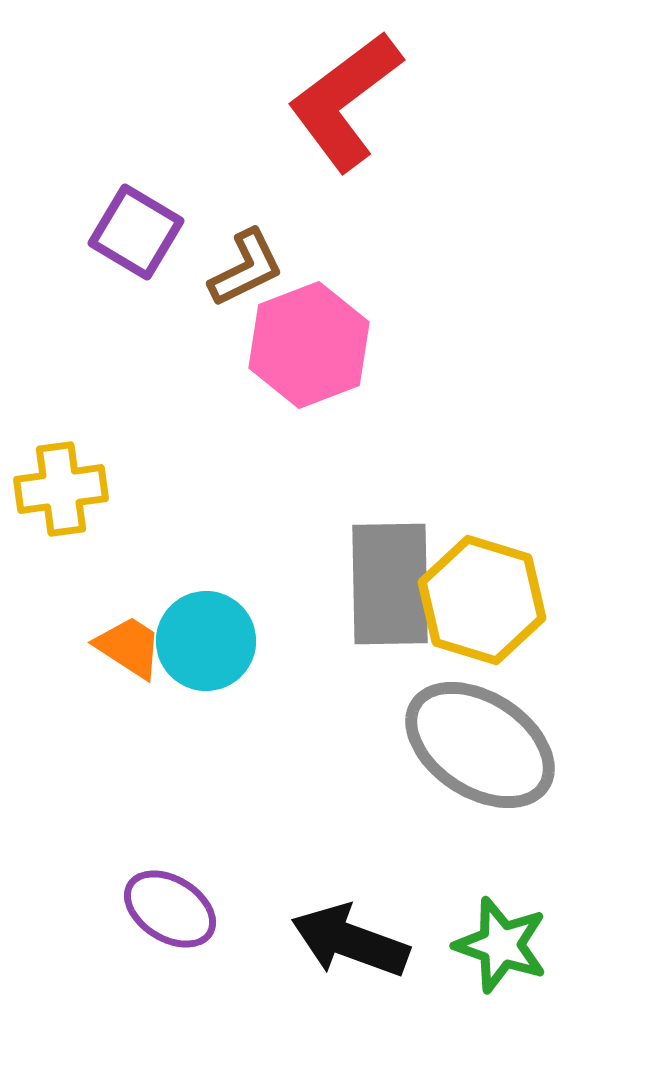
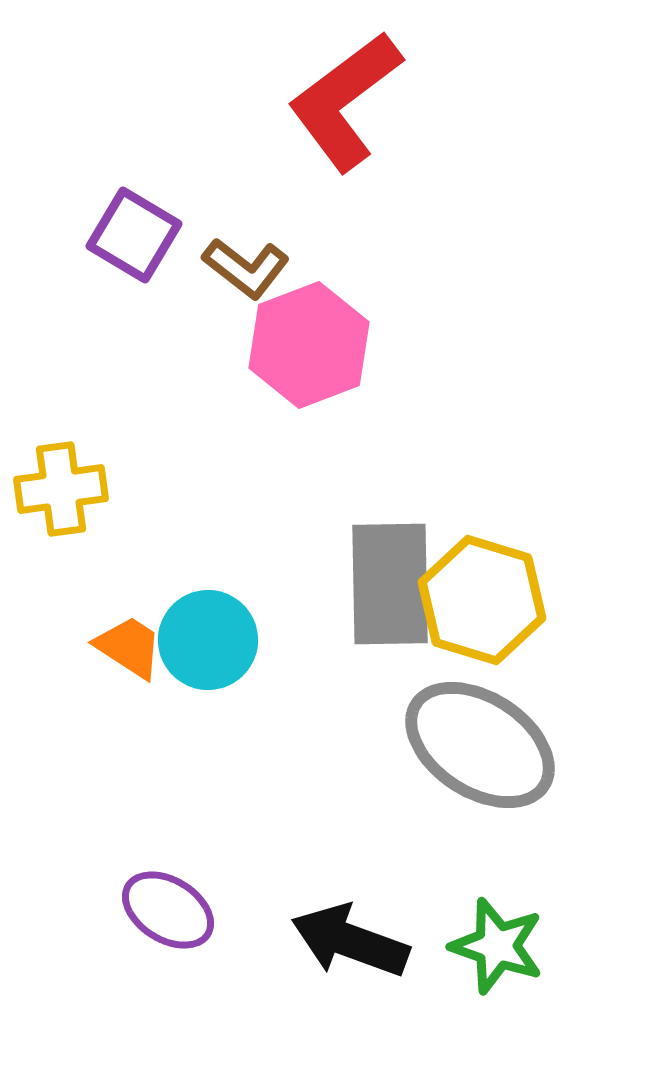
purple square: moved 2 px left, 3 px down
brown L-shape: rotated 64 degrees clockwise
cyan circle: moved 2 px right, 1 px up
purple ellipse: moved 2 px left, 1 px down
green star: moved 4 px left, 1 px down
